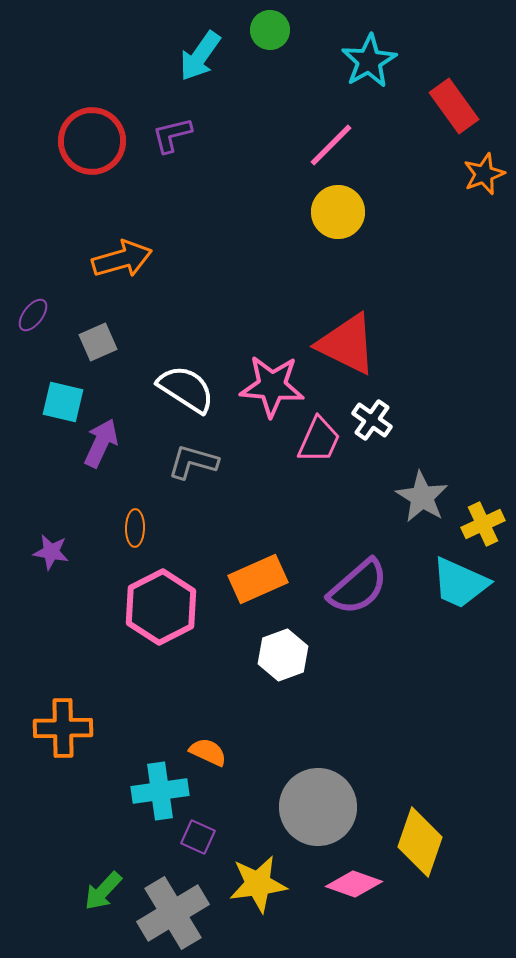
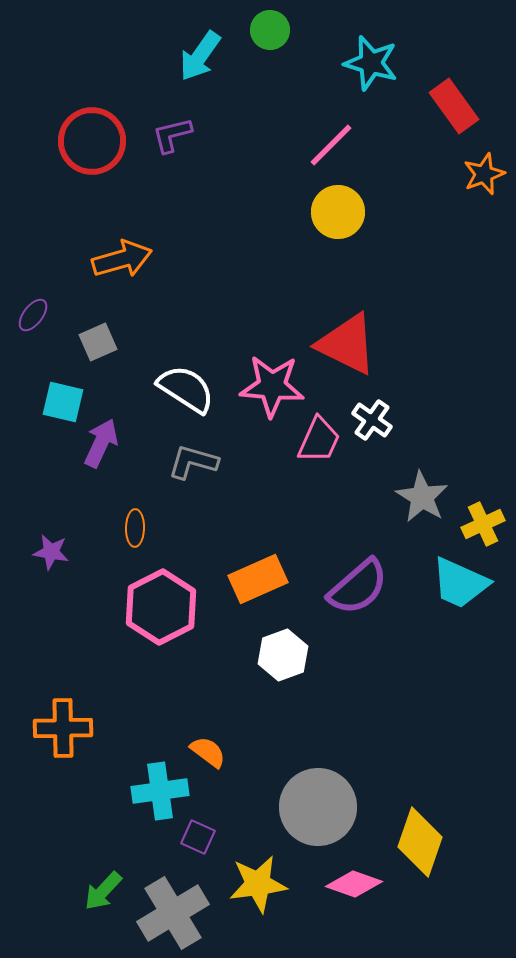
cyan star: moved 2 px right, 2 px down; rotated 26 degrees counterclockwise
orange semicircle: rotated 12 degrees clockwise
